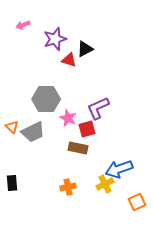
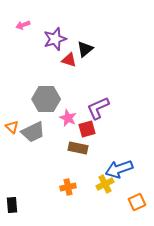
black triangle: rotated 12 degrees counterclockwise
black rectangle: moved 22 px down
